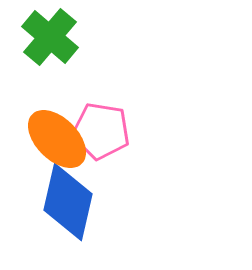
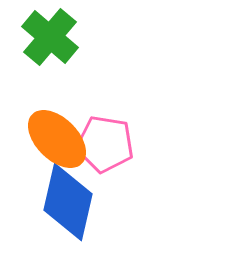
pink pentagon: moved 4 px right, 13 px down
